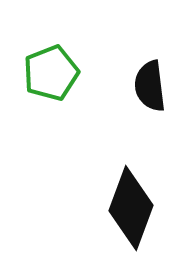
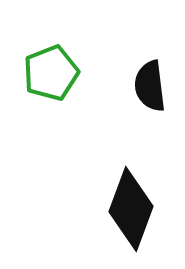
black diamond: moved 1 px down
